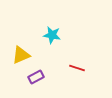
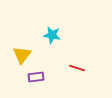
yellow triangle: moved 1 px right; rotated 30 degrees counterclockwise
purple rectangle: rotated 21 degrees clockwise
